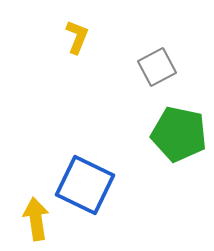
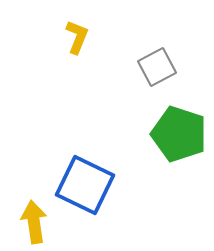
green pentagon: rotated 6 degrees clockwise
yellow arrow: moved 2 px left, 3 px down
